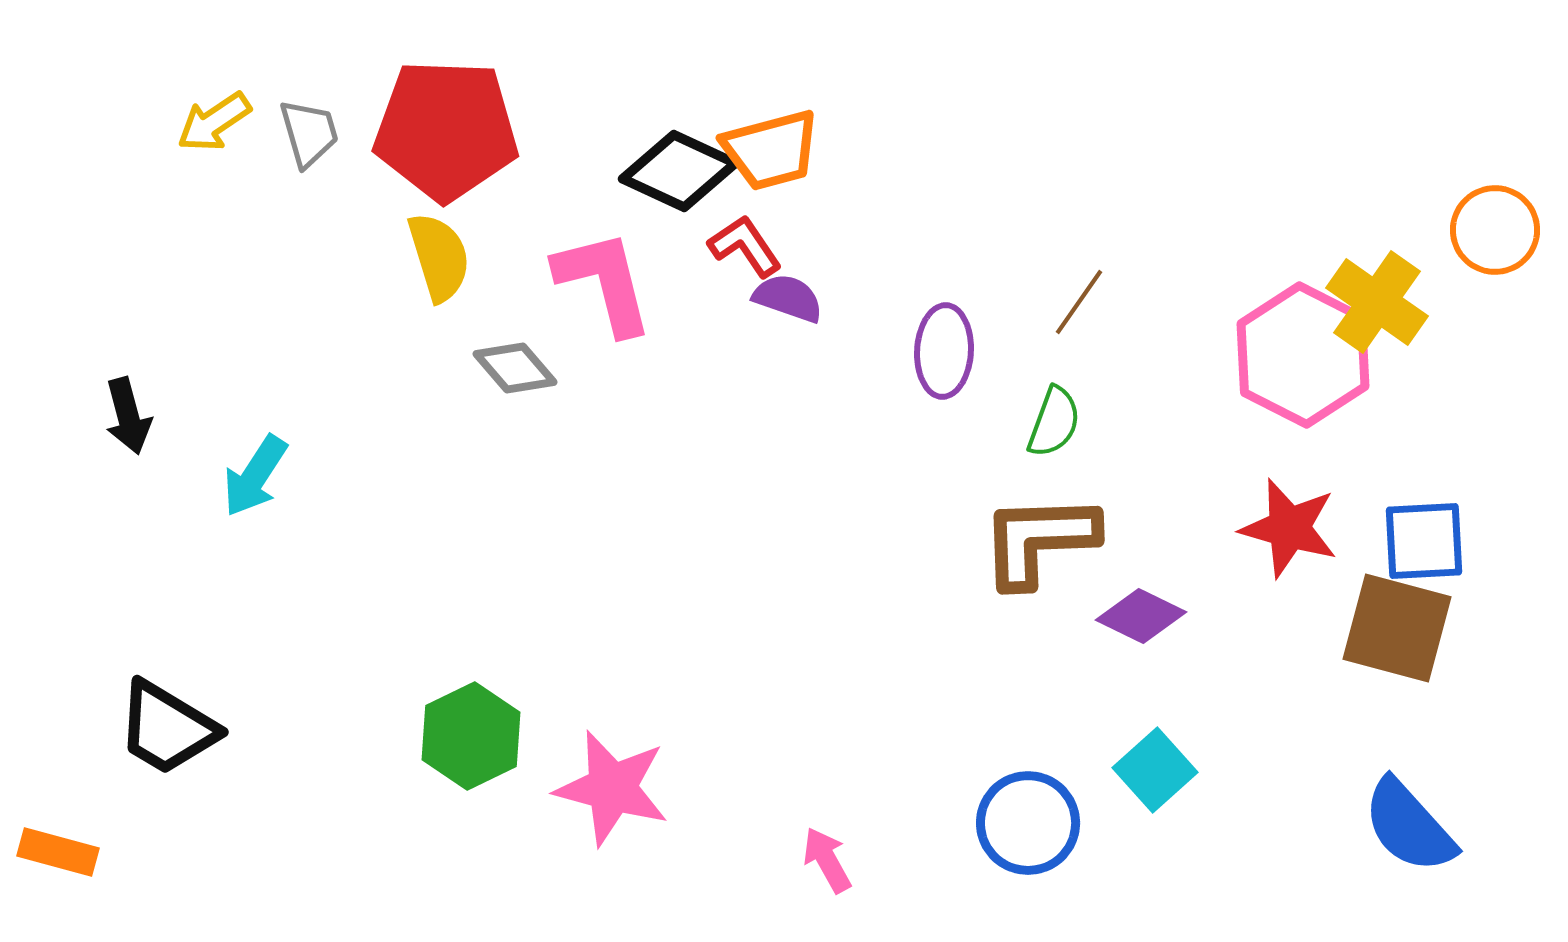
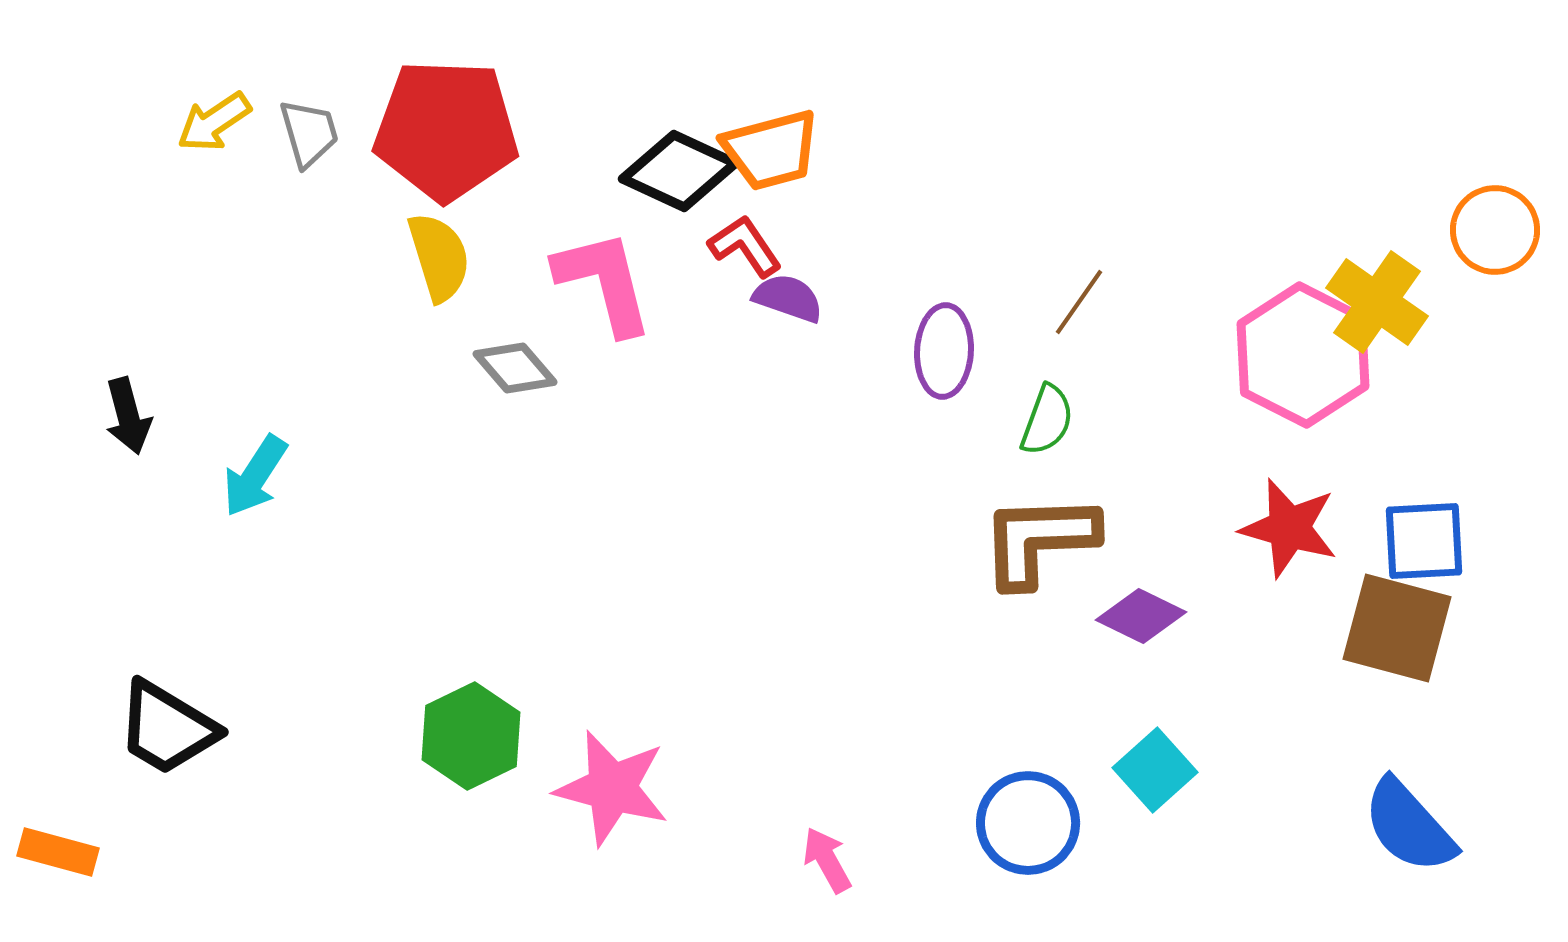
green semicircle: moved 7 px left, 2 px up
